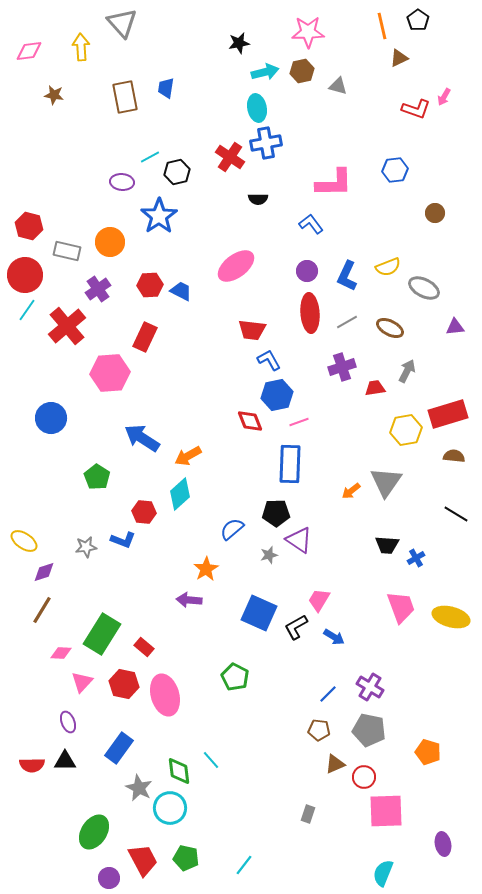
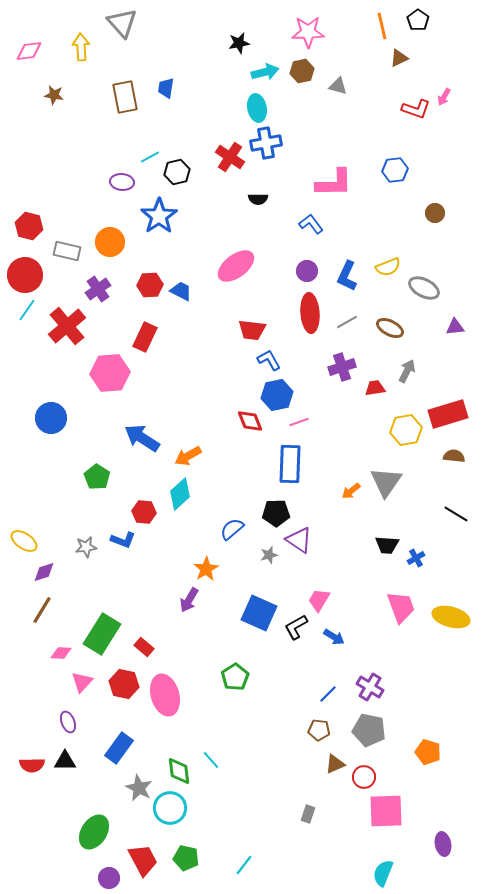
purple arrow at (189, 600): rotated 65 degrees counterclockwise
green pentagon at (235, 677): rotated 12 degrees clockwise
